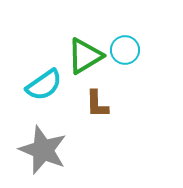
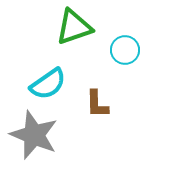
green triangle: moved 11 px left, 29 px up; rotated 12 degrees clockwise
cyan semicircle: moved 4 px right, 1 px up
gray star: moved 9 px left, 15 px up
